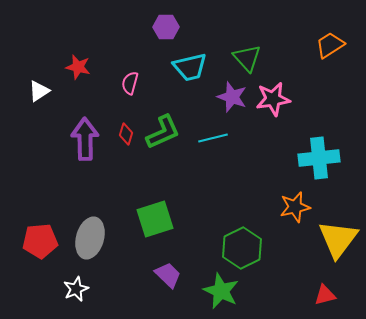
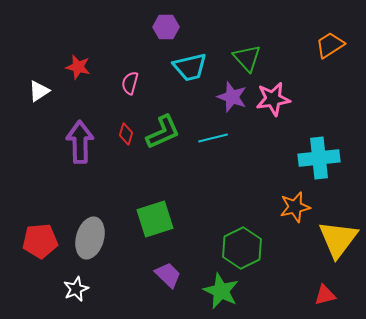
purple arrow: moved 5 px left, 3 px down
